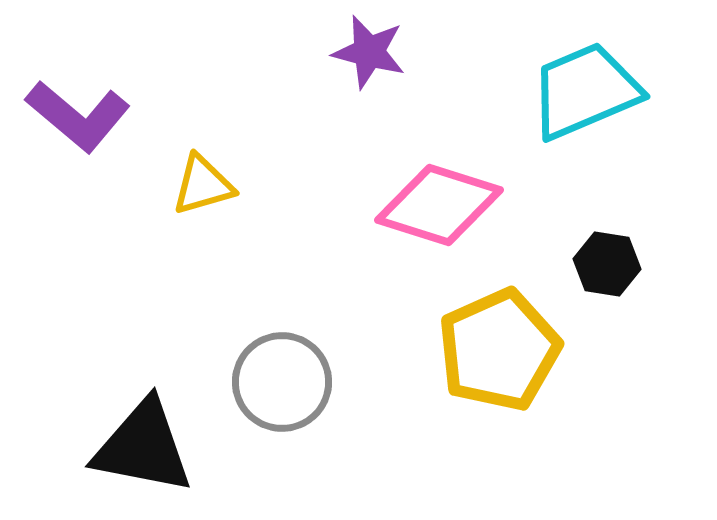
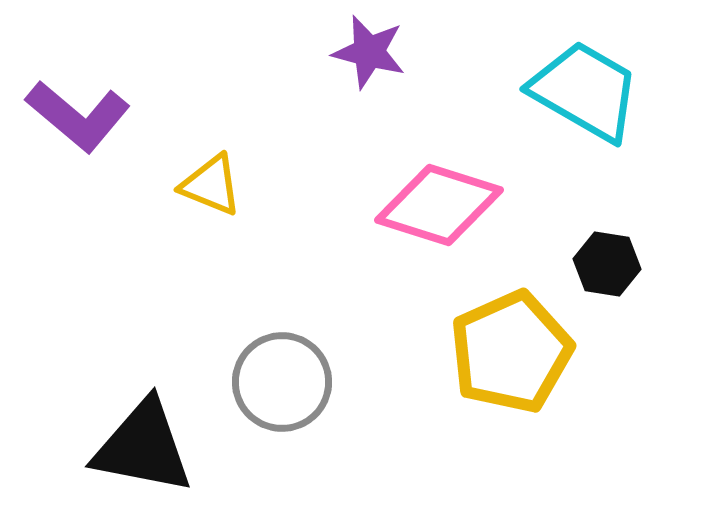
cyan trapezoid: rotated 53 degrees clockwise
yellow triangle: moved 8 px right; rotated 38 degrees clockwise
yellow pentagon: moved 12 px right, 2 px down
